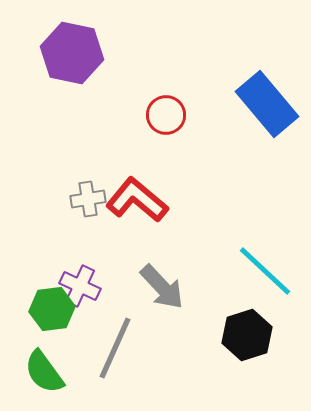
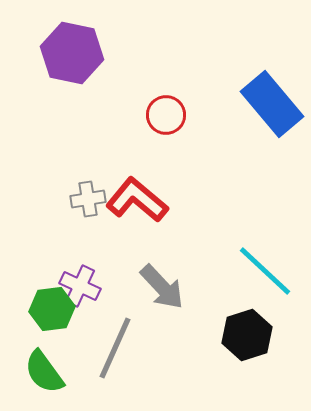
blue rectangle: moved 5 px right
